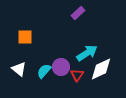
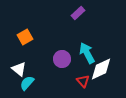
orange square: rotated 28 degrees counterclockwise
cyan arrow: rotated 85 degrees counterclockwise
purple circle: moved 1 px right, 8 px up
cyan semicircle: moved 17 px left, 12 px down
red triangle: moved 6 px right, 6 px down; rotated 16 degrees counterclockwise
